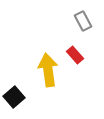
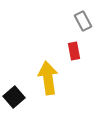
red rectangle: moved 1 px left, 4 px up; rotated 30 degrees clockwise
yellow arrow: moved 8 px down
